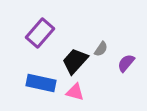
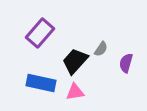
purple semicircle: rotated 24 degrees counterclockwise
pink triangle: rotated 24 degrees counterclockwise
